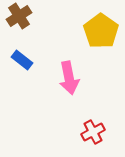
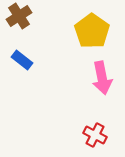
yellow pentagon: moved 9 px left
pink arrow: moved 33 px right
red cross: moved 2 px right, 3 px down; rotated 35 degrees counterclockwise
